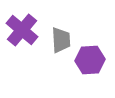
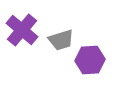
gray trapezoid: rotated 76 degrees clockwise
